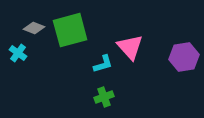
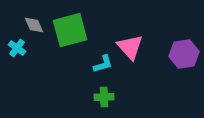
gray diamond: moved 3 px up; rotated 45 degrees clockwise
cyan cross: moved 1 px left, 5 px up
purple hexagon: moved 3 px up
green cross: rotated 18 degrees clockwise
